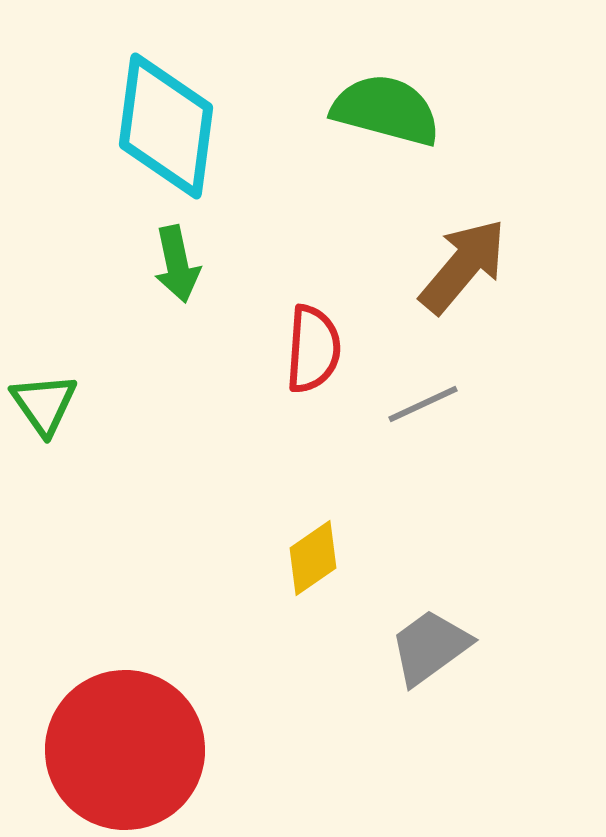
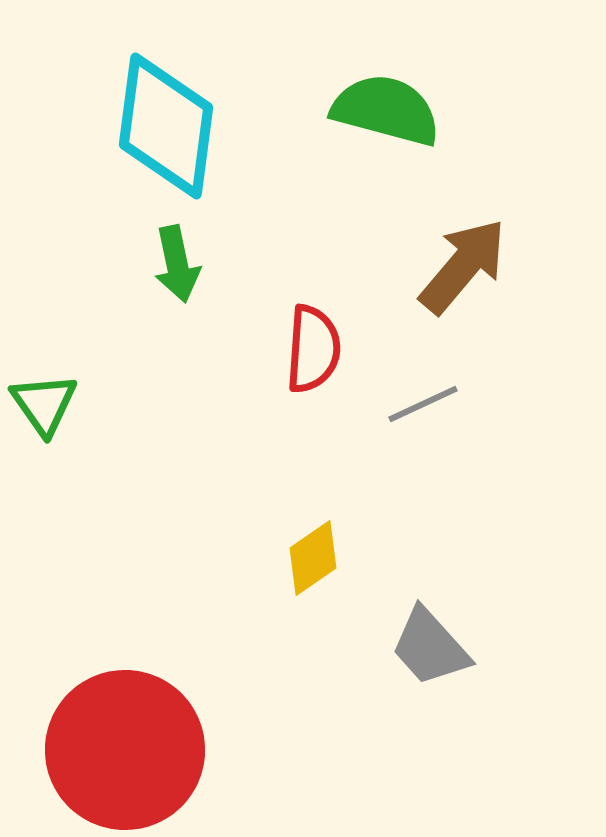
gray trapezoid: rotated 96 degrees counterclockwise
